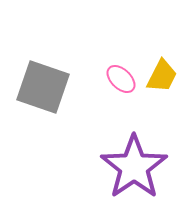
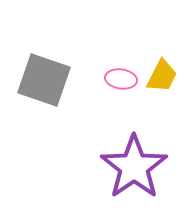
pink ellipse: rotated 36 degrees counterclockwise
gray square: moved 1 px right, 7 px up
